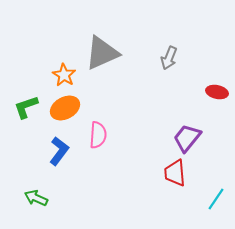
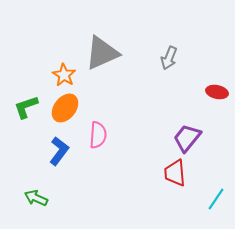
orange ellipse: rotated 24 degrees counterclockwise
